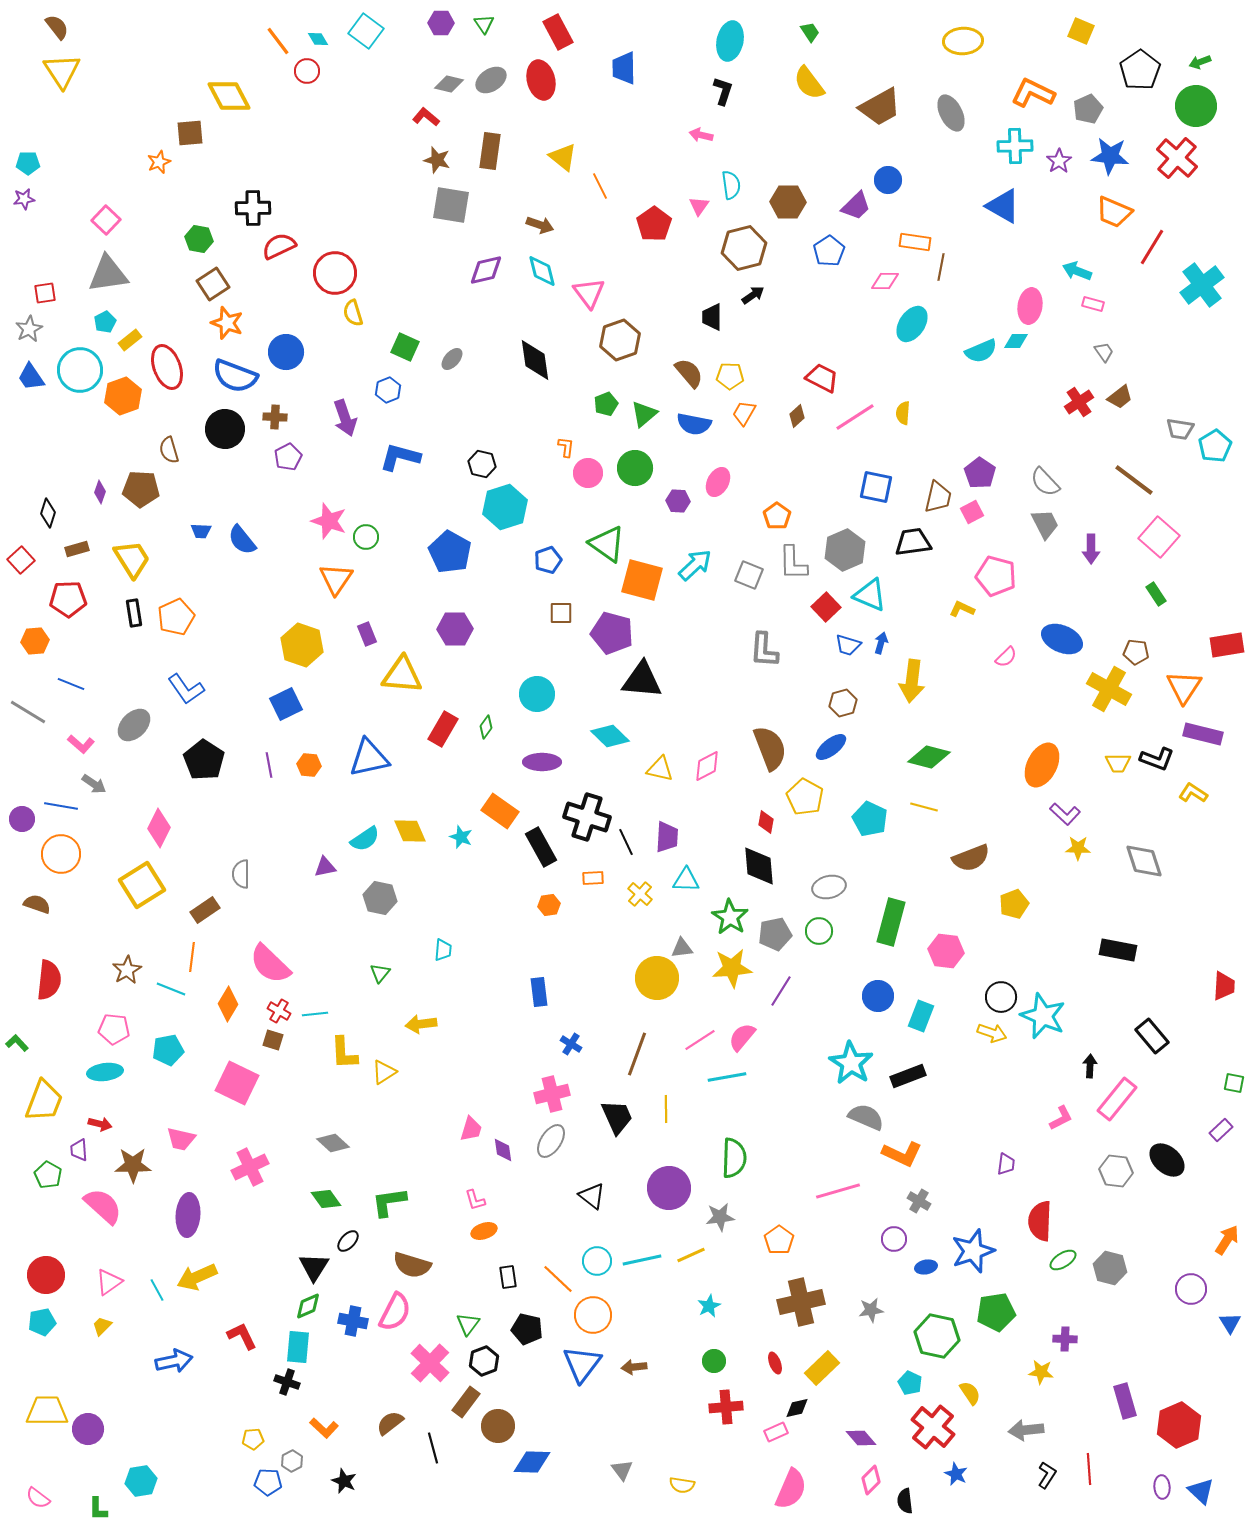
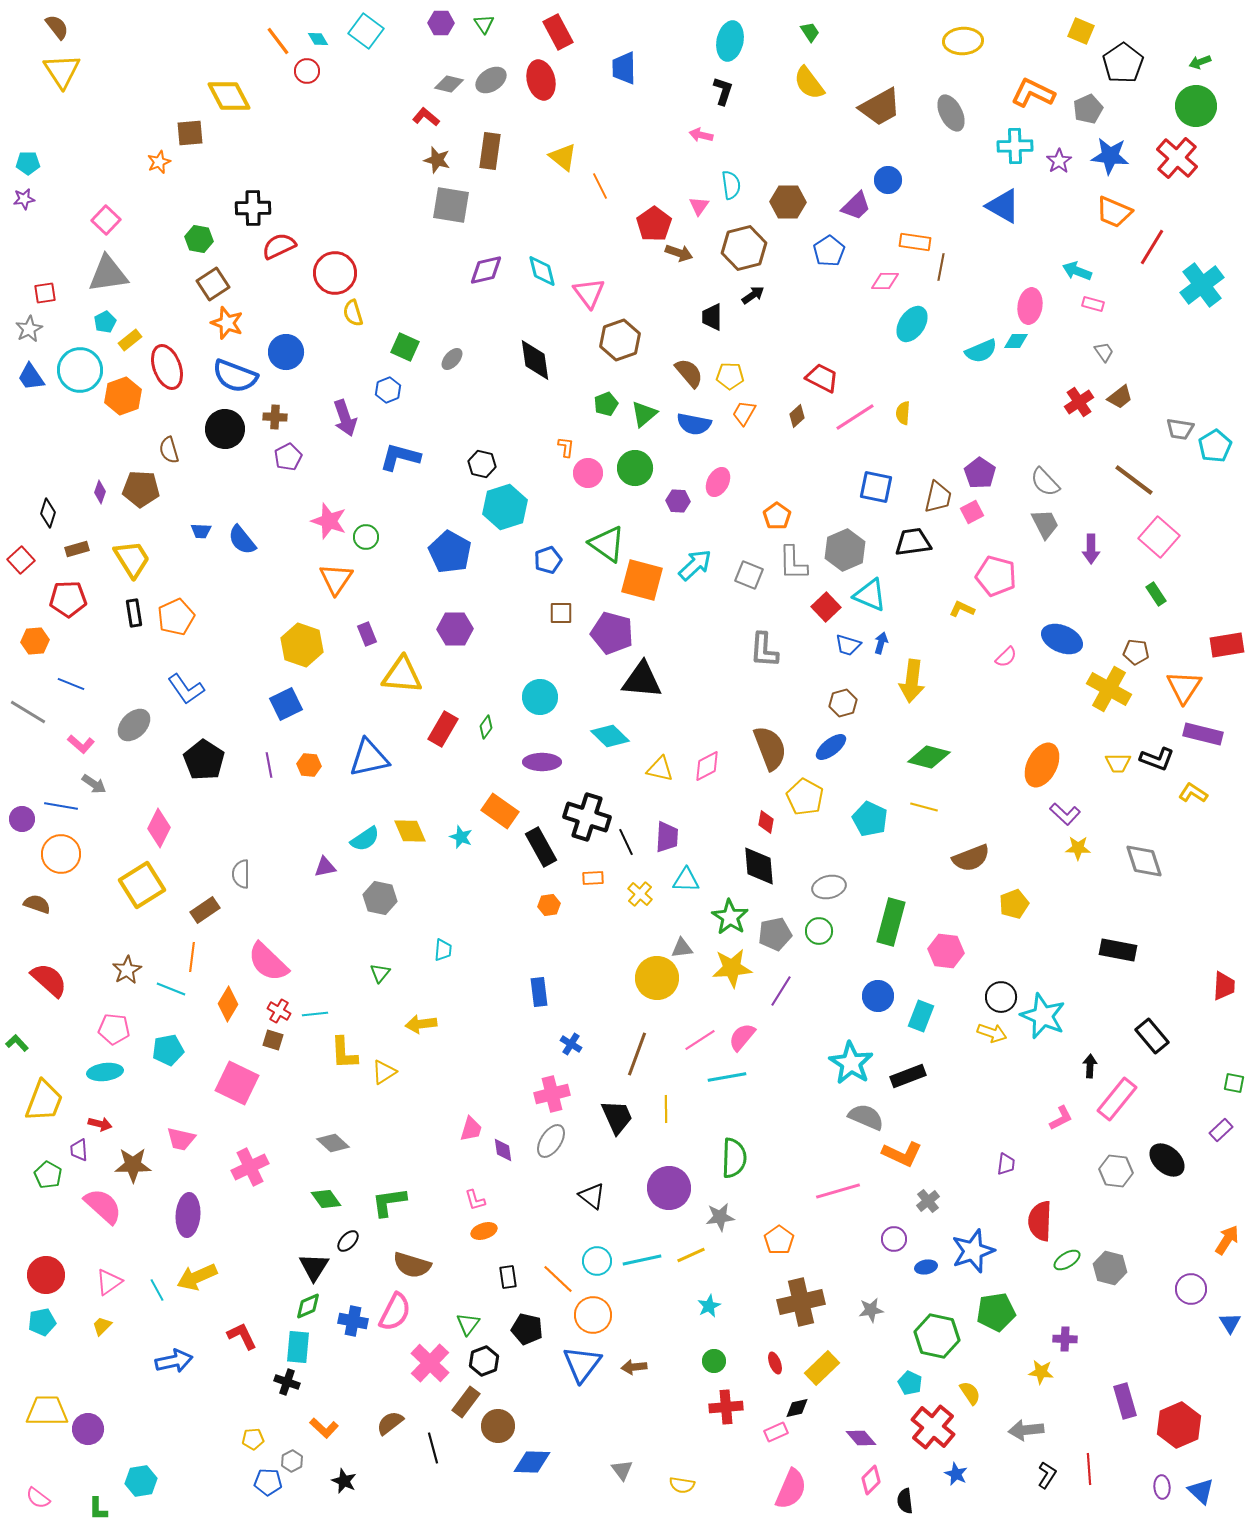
black pentagon at (1140, 70): moved 17 px left, 7 px up
brown arrow at (540, 225): moved 139 px right, 28 px down
cyan circle at (537, 694): moved 3 px right, 3 px down
pink semicircle at (270, 964): moved 2 px left, 2 px up
red semicircle at (49, 980): rotated 54 degrees counterclockwise
gray cross at (919, 1201): moved 9 px right; rotated 20 degrees clockwise
green ellipse at (1063, 1260): moved 4 px right
